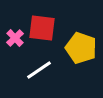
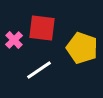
pink cross: moved 1 px left, 2 px down
yellow pentagon: moved 1 px right
